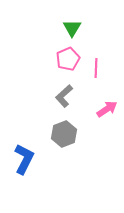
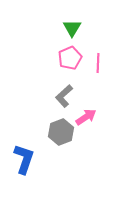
pink pentagon: moved 2 px right, 1 px up
pink line: moved 2 px right, 5 px up
pink arrow: moved 21 px left, 8 px down
gray hexagon: moved 3 px left, 2 px up
blue L-shape: rotated 8 degrees counterclockwise
